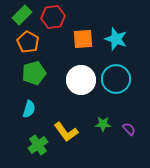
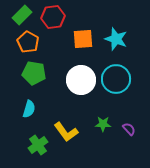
green pentagon: rotated 25 degrees clockwise
